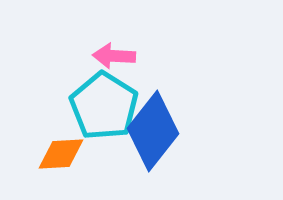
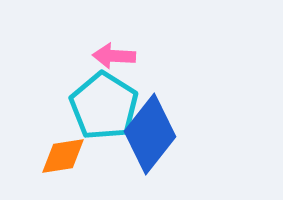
blue diamond: moved 3 px left, 3 px down
orange diamond: moved 2 px right, 2 px down; rotated 6 degrees counterclockwise
